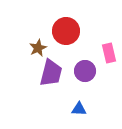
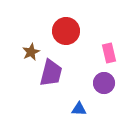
brown star: moved 7 px left, 4 px down
purple circle: moved 19 px right, 12 px down
